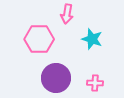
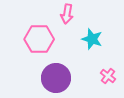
pink cross: moved 13 px right, 7 px up; rotated 35 degrees clockwise
